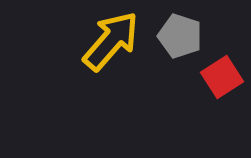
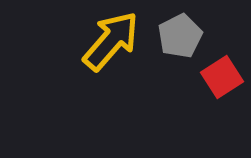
gray pentagon: rotated 27 degrees clockwise
